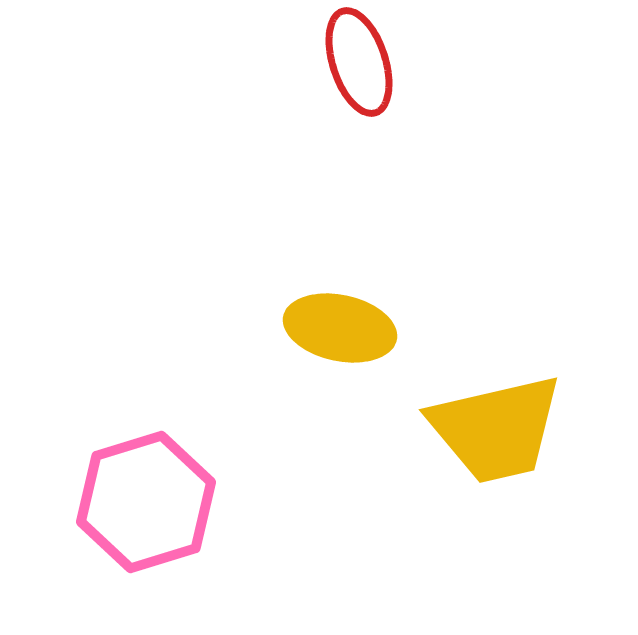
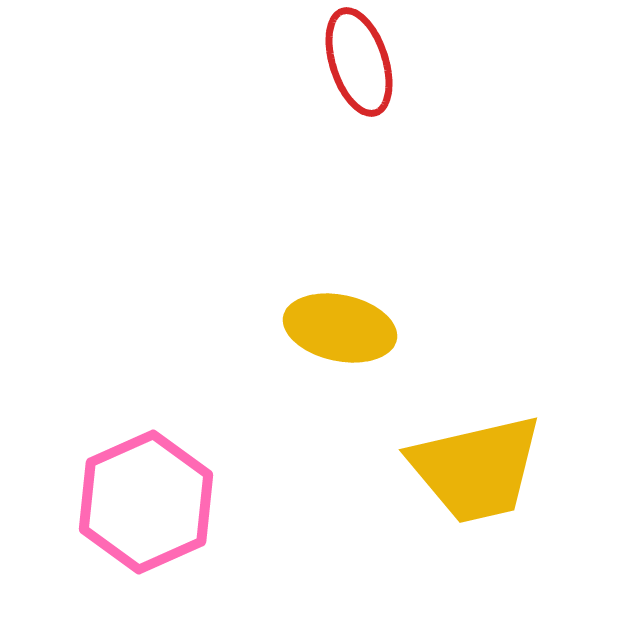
yellow trapezoid: moved 20 px left, 40 px down
pink hexagon: rotated 7 degrees counterclockwise
